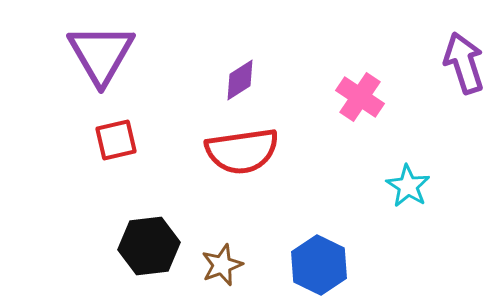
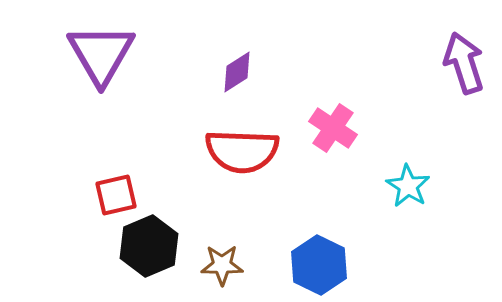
purple diamond: moved 3 px left, 8 px up
pink cross: moved 27 px left, 31 px down
red square: moved 55 px down
red semicircle: rotated 10 degrees clockwise
black hexagon: rotated 16 degrees counterclockwise
brown star: rotated 21 degrees clockwise
